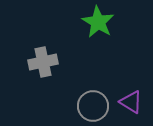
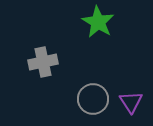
purple triangle: rotated 25 degrees clockwise
gray circle: moved 7 px up
